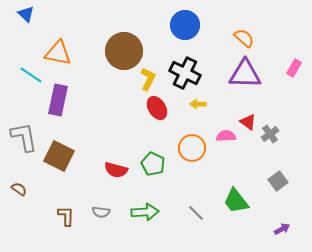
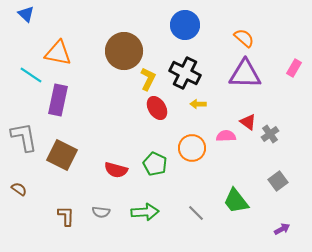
brown square: moved 3 px right, 1 px up
green pentagon: moved 2 px right
